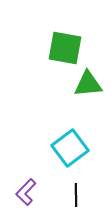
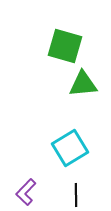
green square: moved 2 px up; rotated 6 degrees clockwise
green triangle: moved 5 px left
cyan square: rotated 6 degrees clockwise
